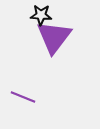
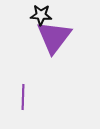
purple line: rotated 70 degrees clockwise
